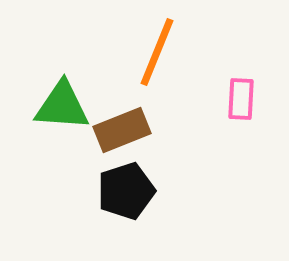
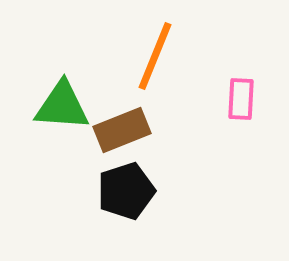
orange line: moved 2 px left, 4 px down
